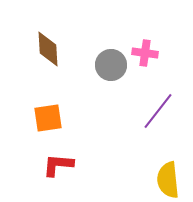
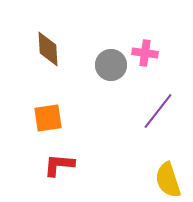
red L-shape: moved 1 px right
yellow semicircle: rotated 12 degrees counterclockwise
